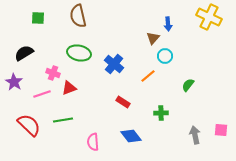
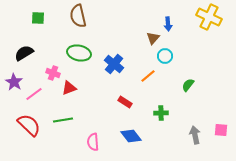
pink line: moved 8 px left; rotated 18 degrees counterclockwise
red rectangle: moved 2 px right
